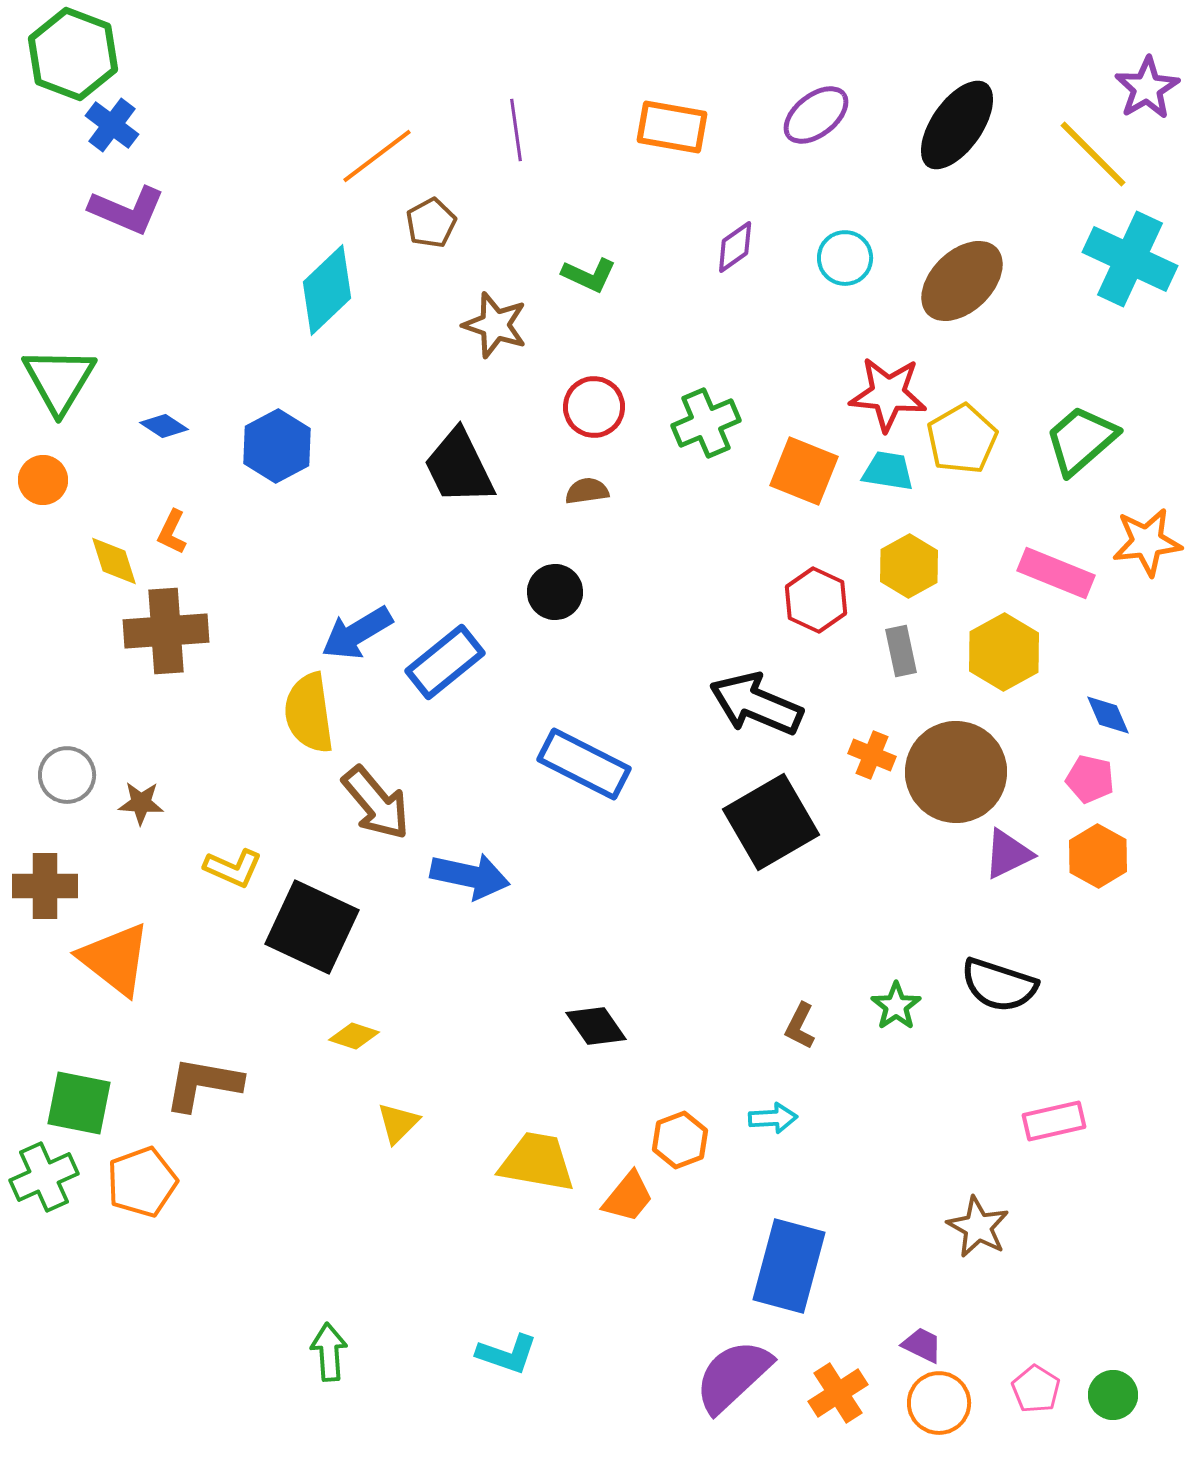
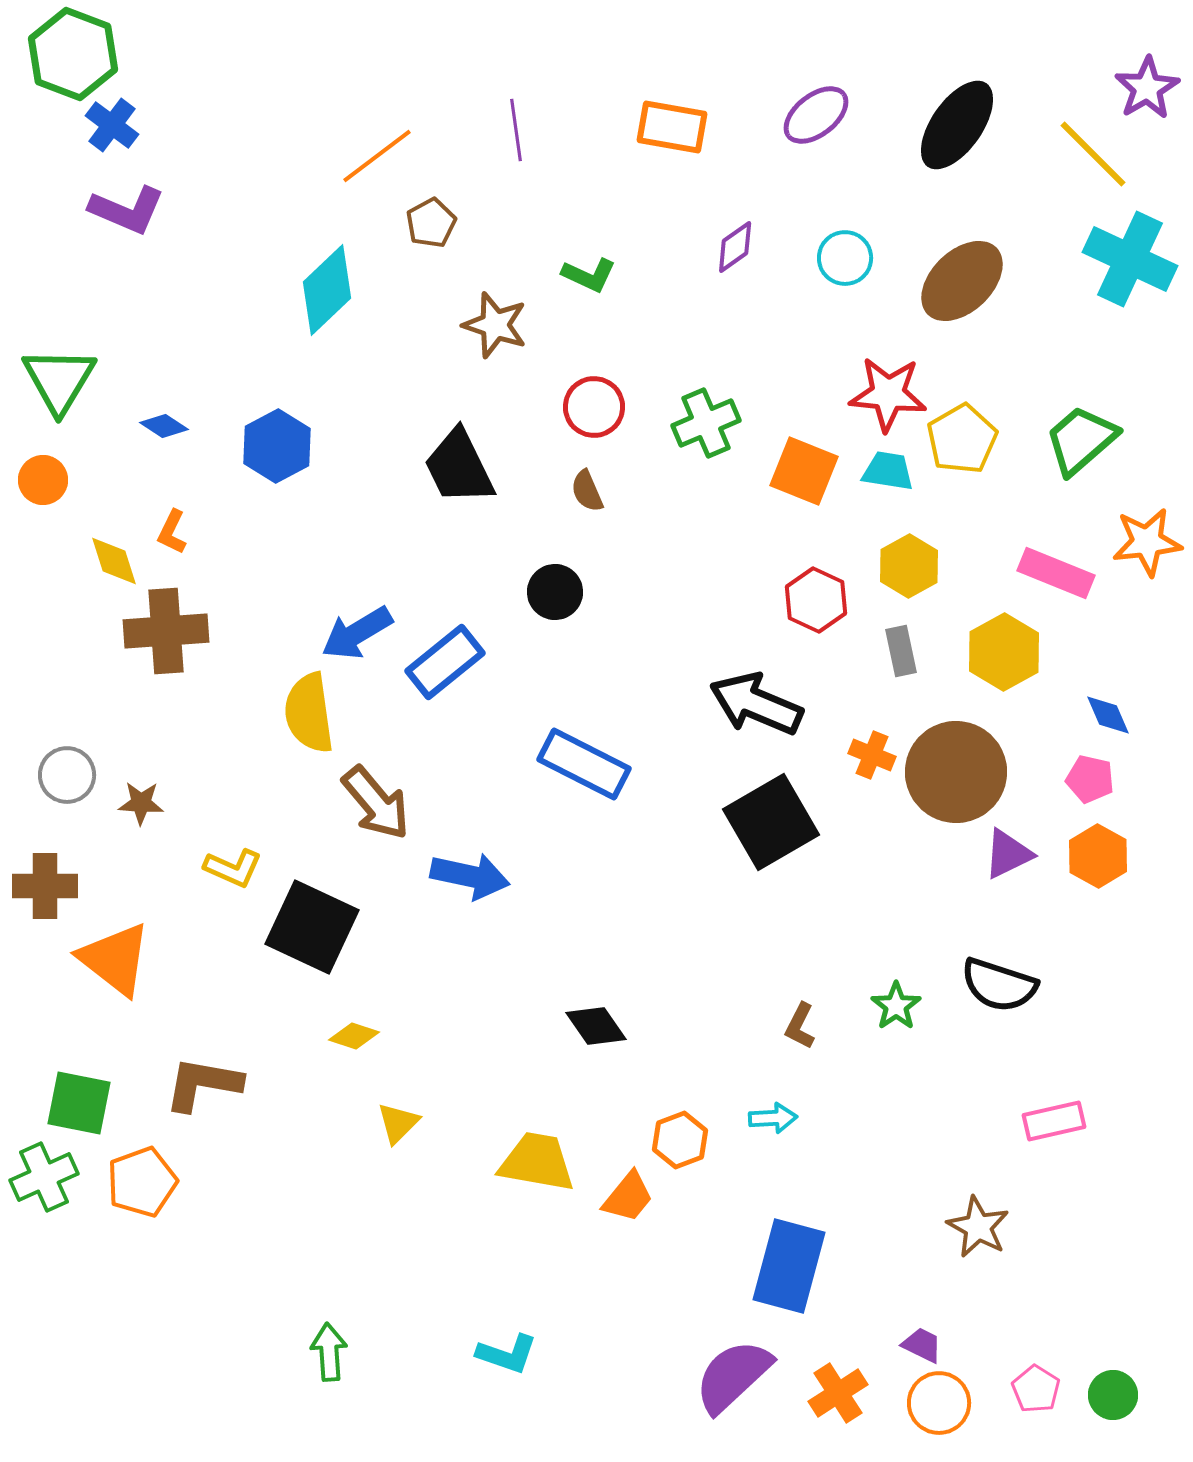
brown semicircle at (587, 491): rotated 105 degrees counterclockwise
